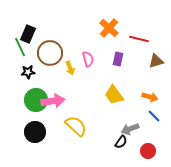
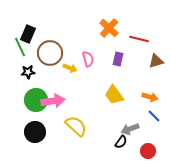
yellow arrow: rotated 48 degrees counterclockwise
